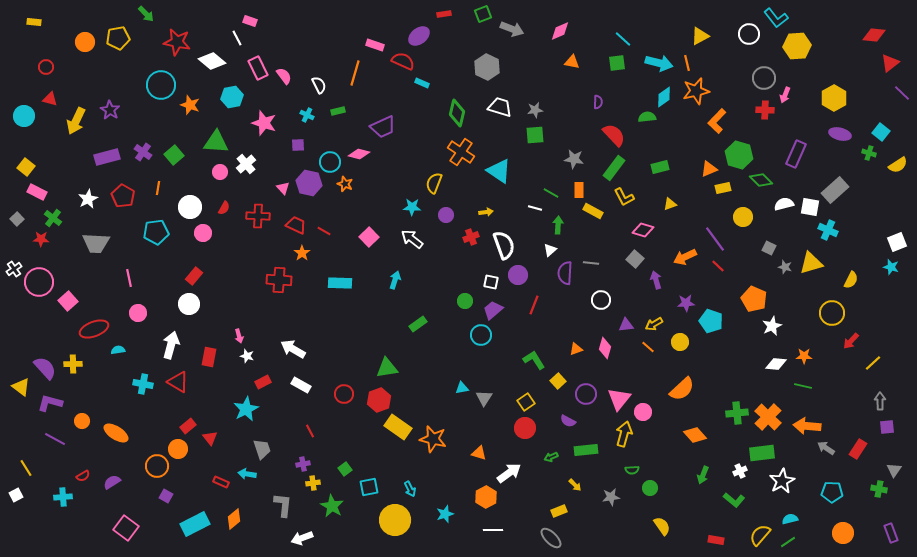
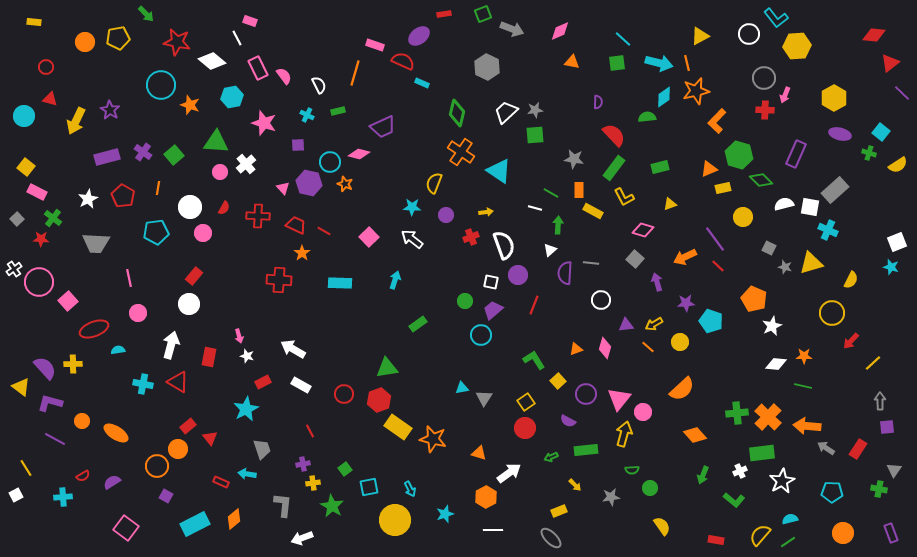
white trapezoid at (500, 107): moved 6 px right, 5 px down; rotated 60 degrees counterclockwise
purple arrow at (656, 280): moved 1 px right, 2 px down
